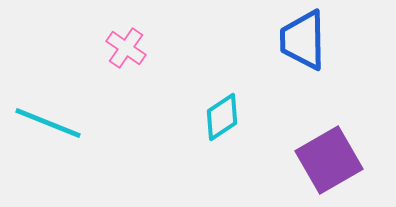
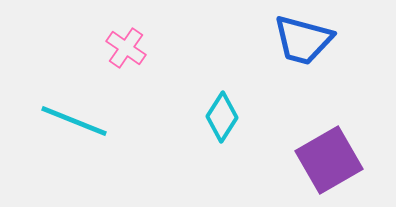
blue trapezoid: rotated 74 degrees counterclockwise
cyan diamond: rotated 24 degrees counterclockwise
cyan line: moved 26 px right, 2 px up
